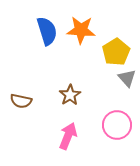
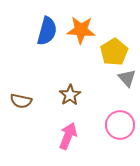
blue semicircle: rotated 32 degrees clockwise
yellow pentagon: moved 2 px left
pink circle: moved 3 px right
